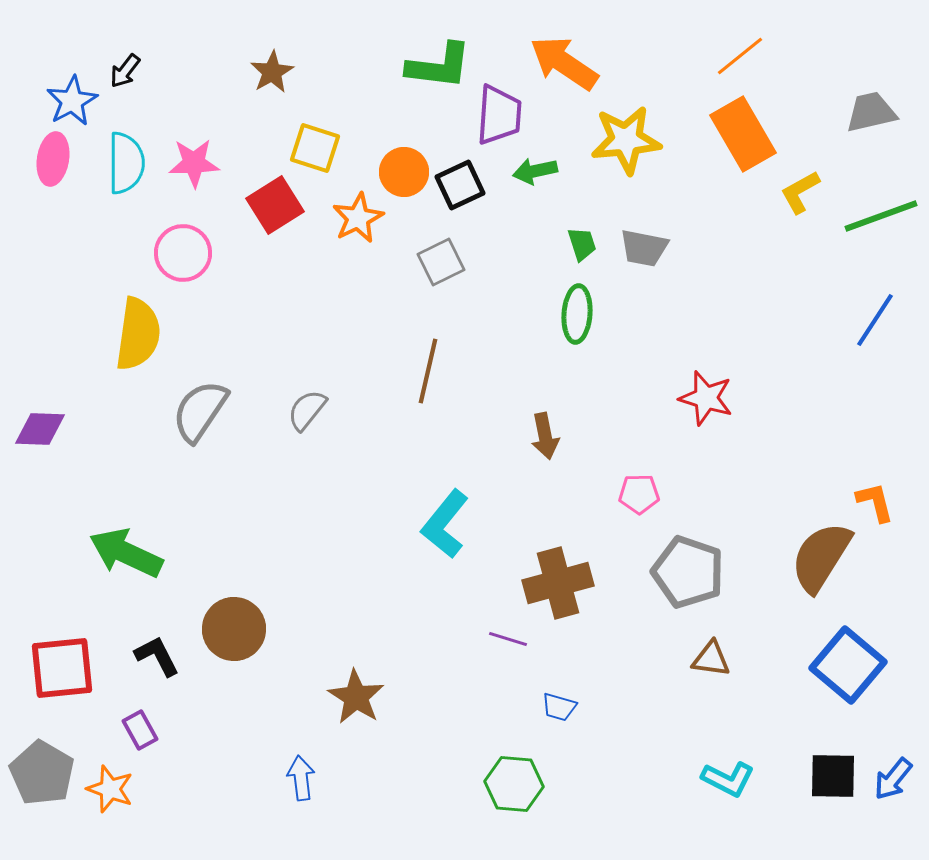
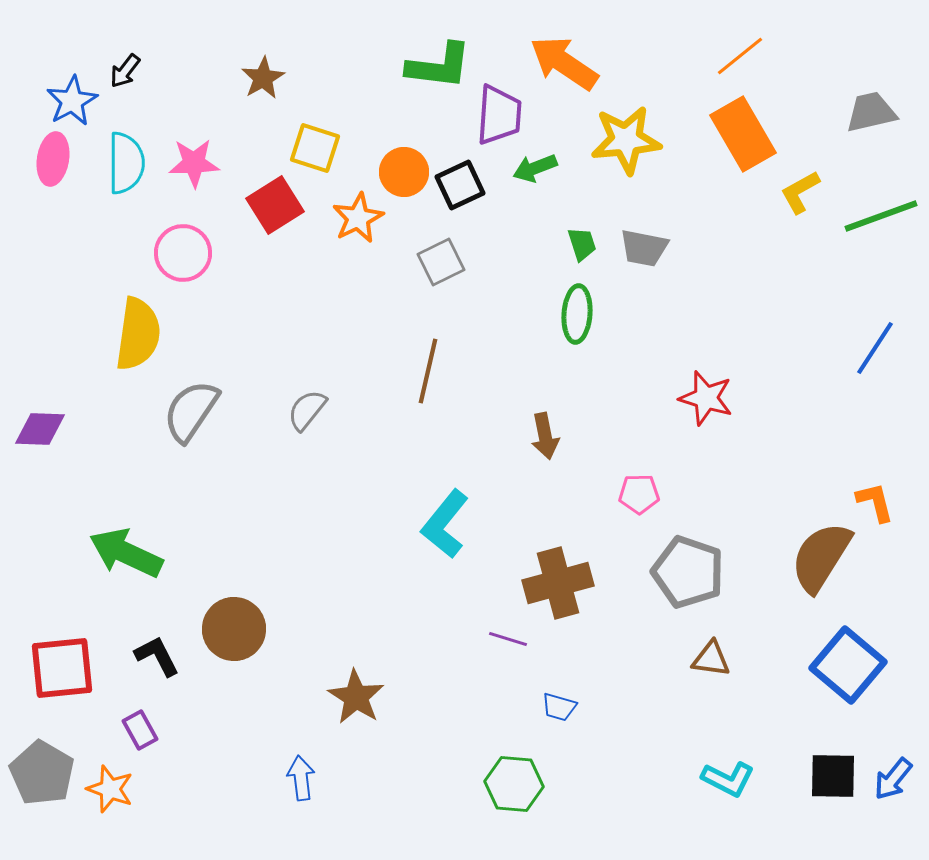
brown star at (272, 72): moved 9 px left, 6 px down
green arrow at (535, 171): moved 3 px up; rotated 9 degrees counterclockwise
blue line at (875, 320): moved 28 px down
gray semicircle at (200, 411): moved 9 px left
